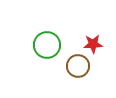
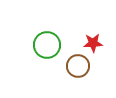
red star: moved 1 px up
